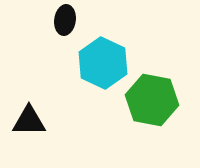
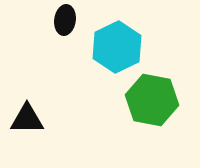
cyan hexagon: moved 14 px right, 16 px up; rotated 9 degrees clockwise
black triangle: moved 2 px left, 2 px up
